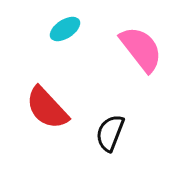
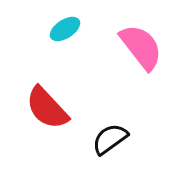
pink semicircle: moved 2 px up
black semicircle: moved 6 px down; rotated 33 degrees clockwise
